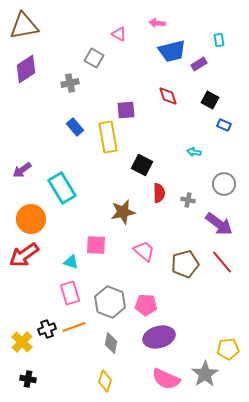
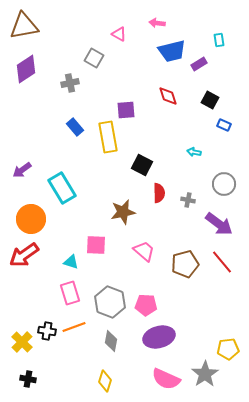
black cross at (47, 329): moved 2 px down; rotated 30 degrees clockwise
gray diamond at (111, 343): moved 2 px up
